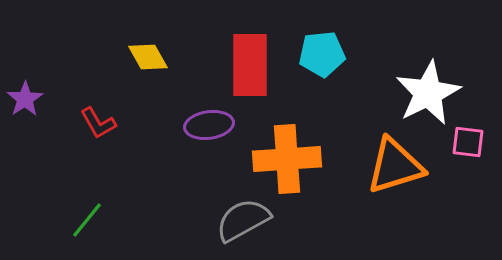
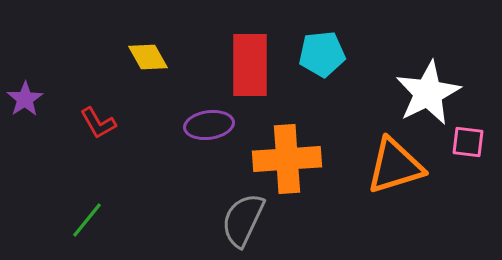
gray semicircle: rotated 36 degrees counterclockwise
